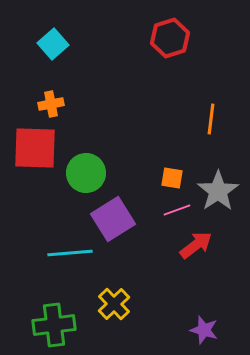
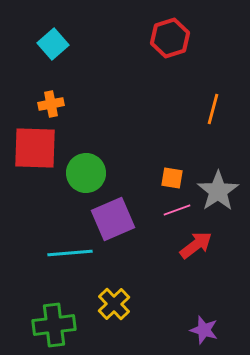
orange line: moved 2 px right, 10 px up; rotated 8 degrees clockwise
purple square: rotated 9 degrees clockwise
